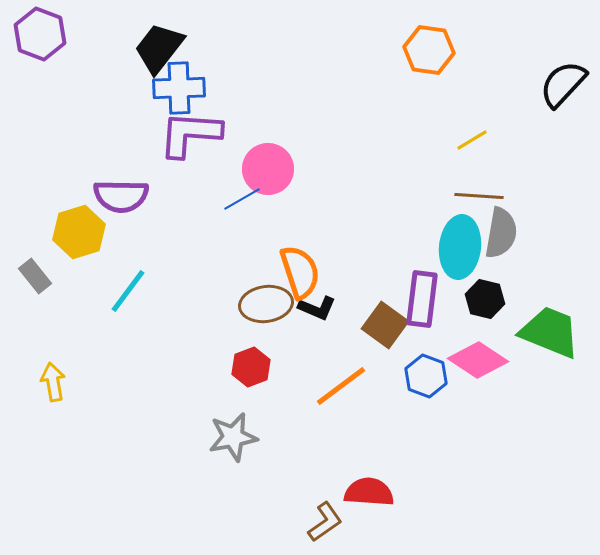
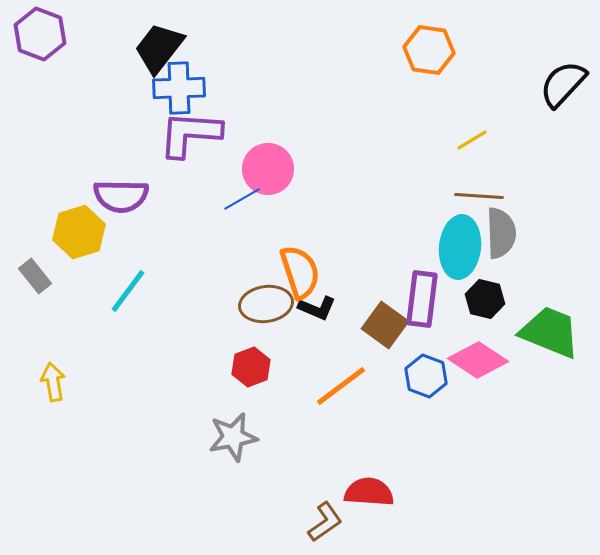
gray semicircle: rotated 12 degrees counterclockwise
